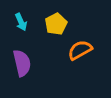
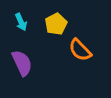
orange semicircle: rotated 105 degrees counterclockwise
purple semicircle: rotated 12 degrees counterclockwise
